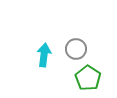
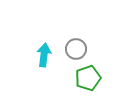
green pentagon: rotated 20 degrees clockwise
